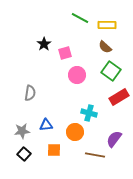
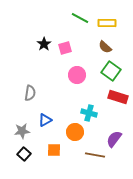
yellow rectangle: moved 2 px up
pink square: moved 5 px up
red rectangle: moved 1 px left; rotated 48 degrees clockwise
blue triangle: moved 1 px left, 5 px up; rotated 24 degrees counterclockwise
